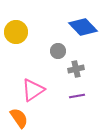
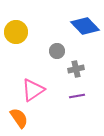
blue diamond: moved 2 px right, 1 px up
gray circle: moved 1 px left
